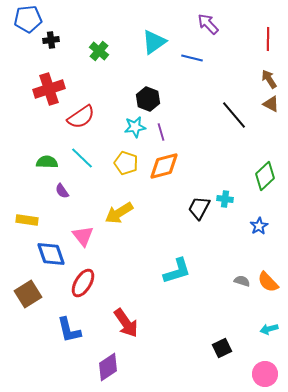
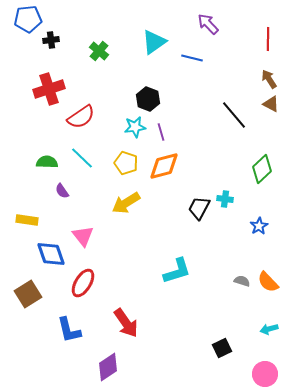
green diamond: moved 3 px left, 7 px up
yellow arrow: moved 7 px right, 10 px up
